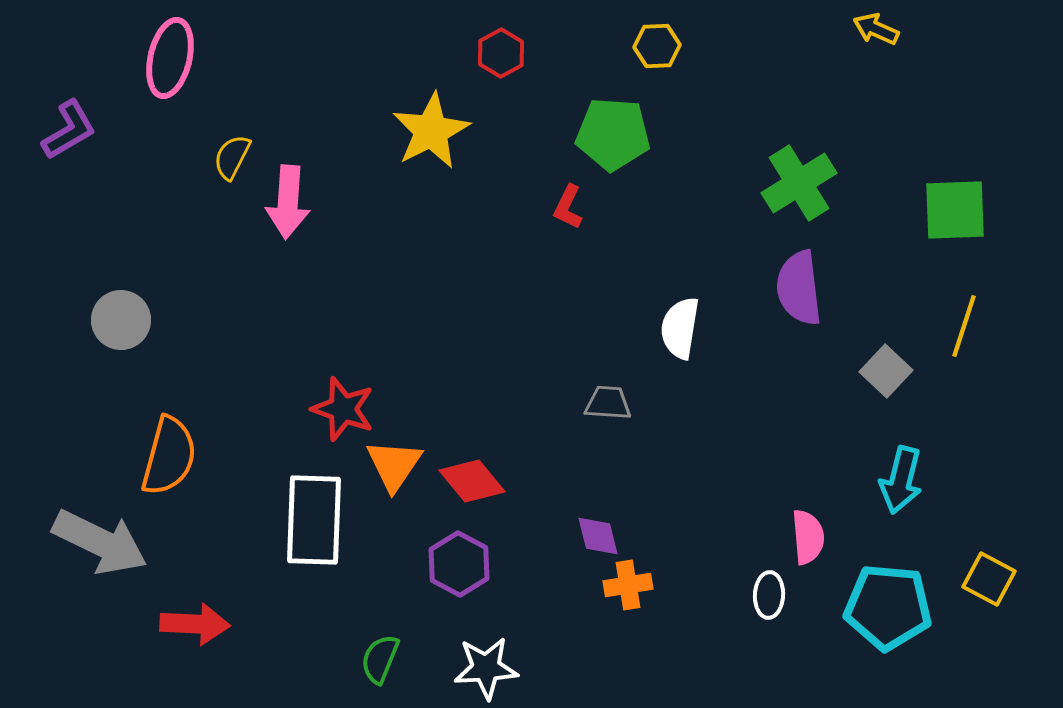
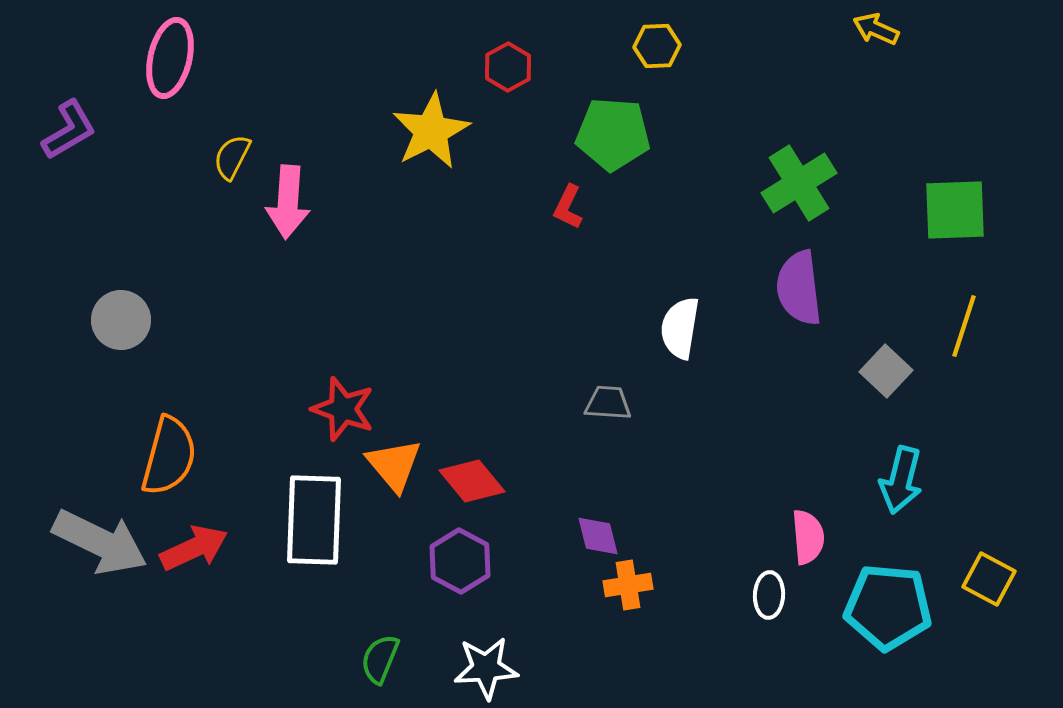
red hexagon: moved 7 px right, 14 px down
orange triangle: rotated 14 degrees counterclockwise
purple hexagon: moved 1 px right, 3 px up
red arrow: moved 1 px left, 76 px up; rotated 28 degrees counterclockwise
